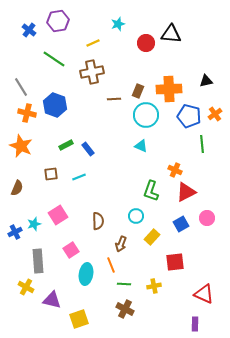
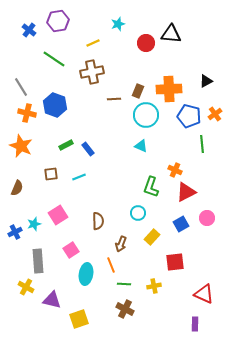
black triangle at (206, 81): rotated 16 degrees counterclockwise
green L-shape at (151, 191): moved 4 px up
cyan circle at (136, 216): moved 2 px right, 3 px up
